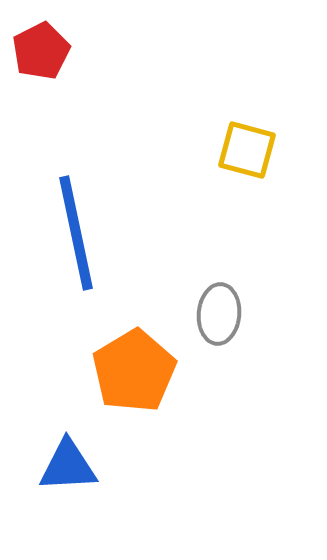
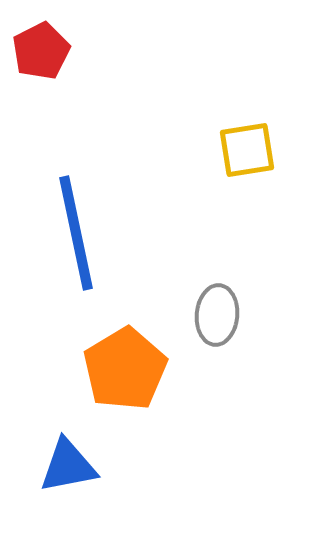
yellow square: rotated 24 degrees counterclockwise
gray ellipse: moved 2 px left, 1 px down
orange pentagon: moved 9 px left, 2 px up
blue triangle: rotated 8 degrees counterclockwise
